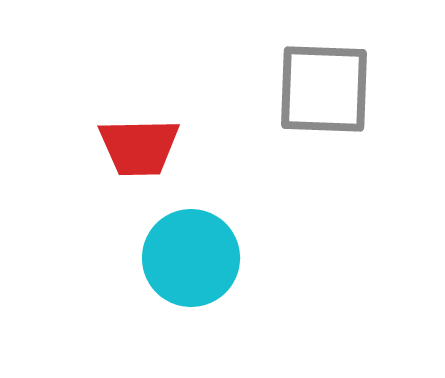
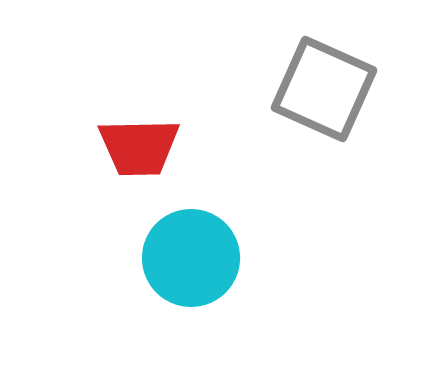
gray square: rotated 22 degrees clockwise
